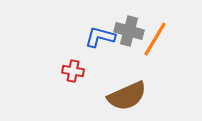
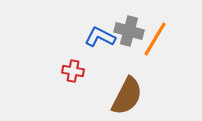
blue L-shape: rotated 12 degrees clockwise
brown semicircle: rotated 39 degrees counterclockwise
